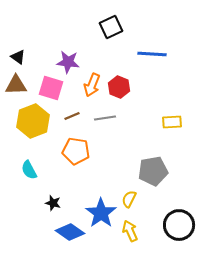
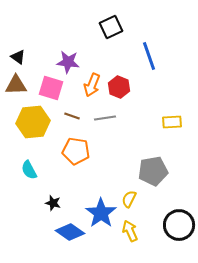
blue line: moved 3 px left, 2 px down; rotated 68 degrees clockwise
brown line: rotated 42 degrees clockwise
yellow hexagon: moved 1 px down; rotated 16 degrees clockwise
